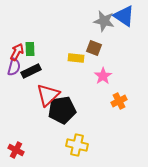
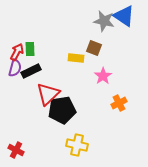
purple semicircle: moved 1 px right, 1 px down
red triangle: moved 1 px up
orange cross: moved 2 px down
